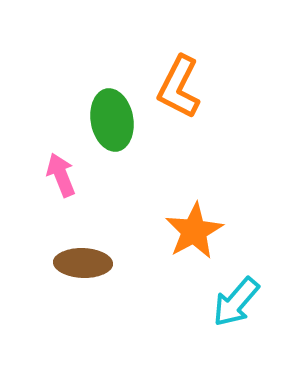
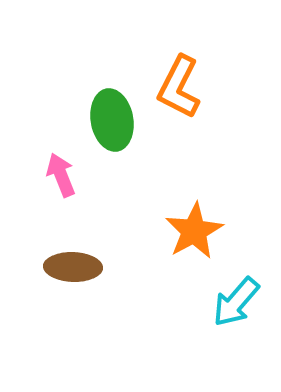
brown ellipse: moved 10 px left, 4 px down
